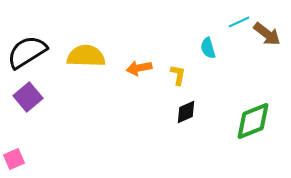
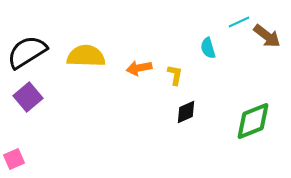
brown arrow: moved 2 px down
yellow L-shape: moved 3 px left
